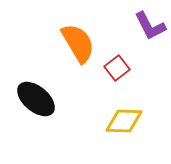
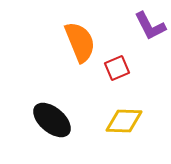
orange semicircle: moved 2 px right, 1 px up; rotated 9 degrees clockwise
red square: rotated 15 degrees clockwise
black ellipse: moved 16 px right, 21 px down
